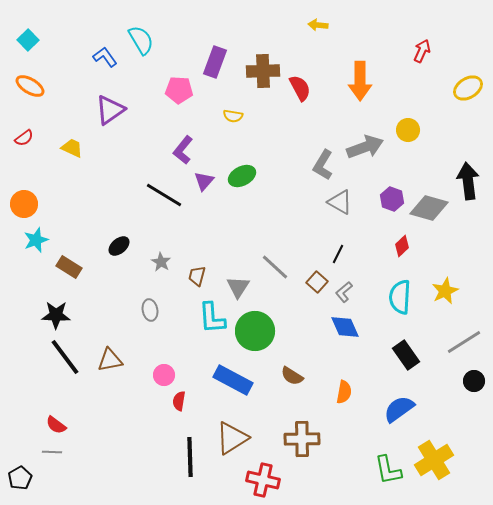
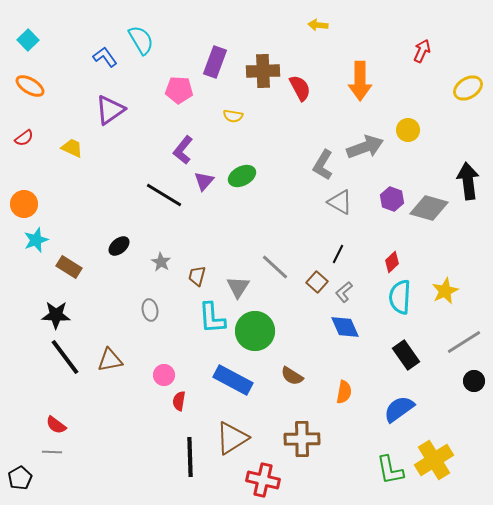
red diamond at (402, 246): moved 10 px left, 16 px down
green L-shape at (388, 470): moved 2 px right
